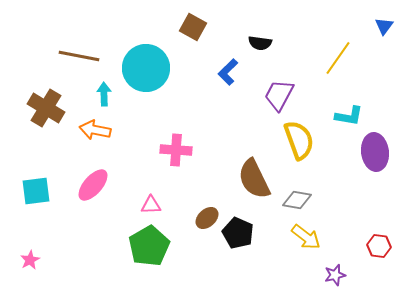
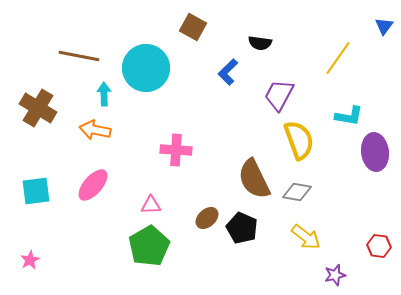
brown cross: moved 8 px left
gray diamond: moved 8 px up
black pentagon: moved 4 px right, 5 px up
